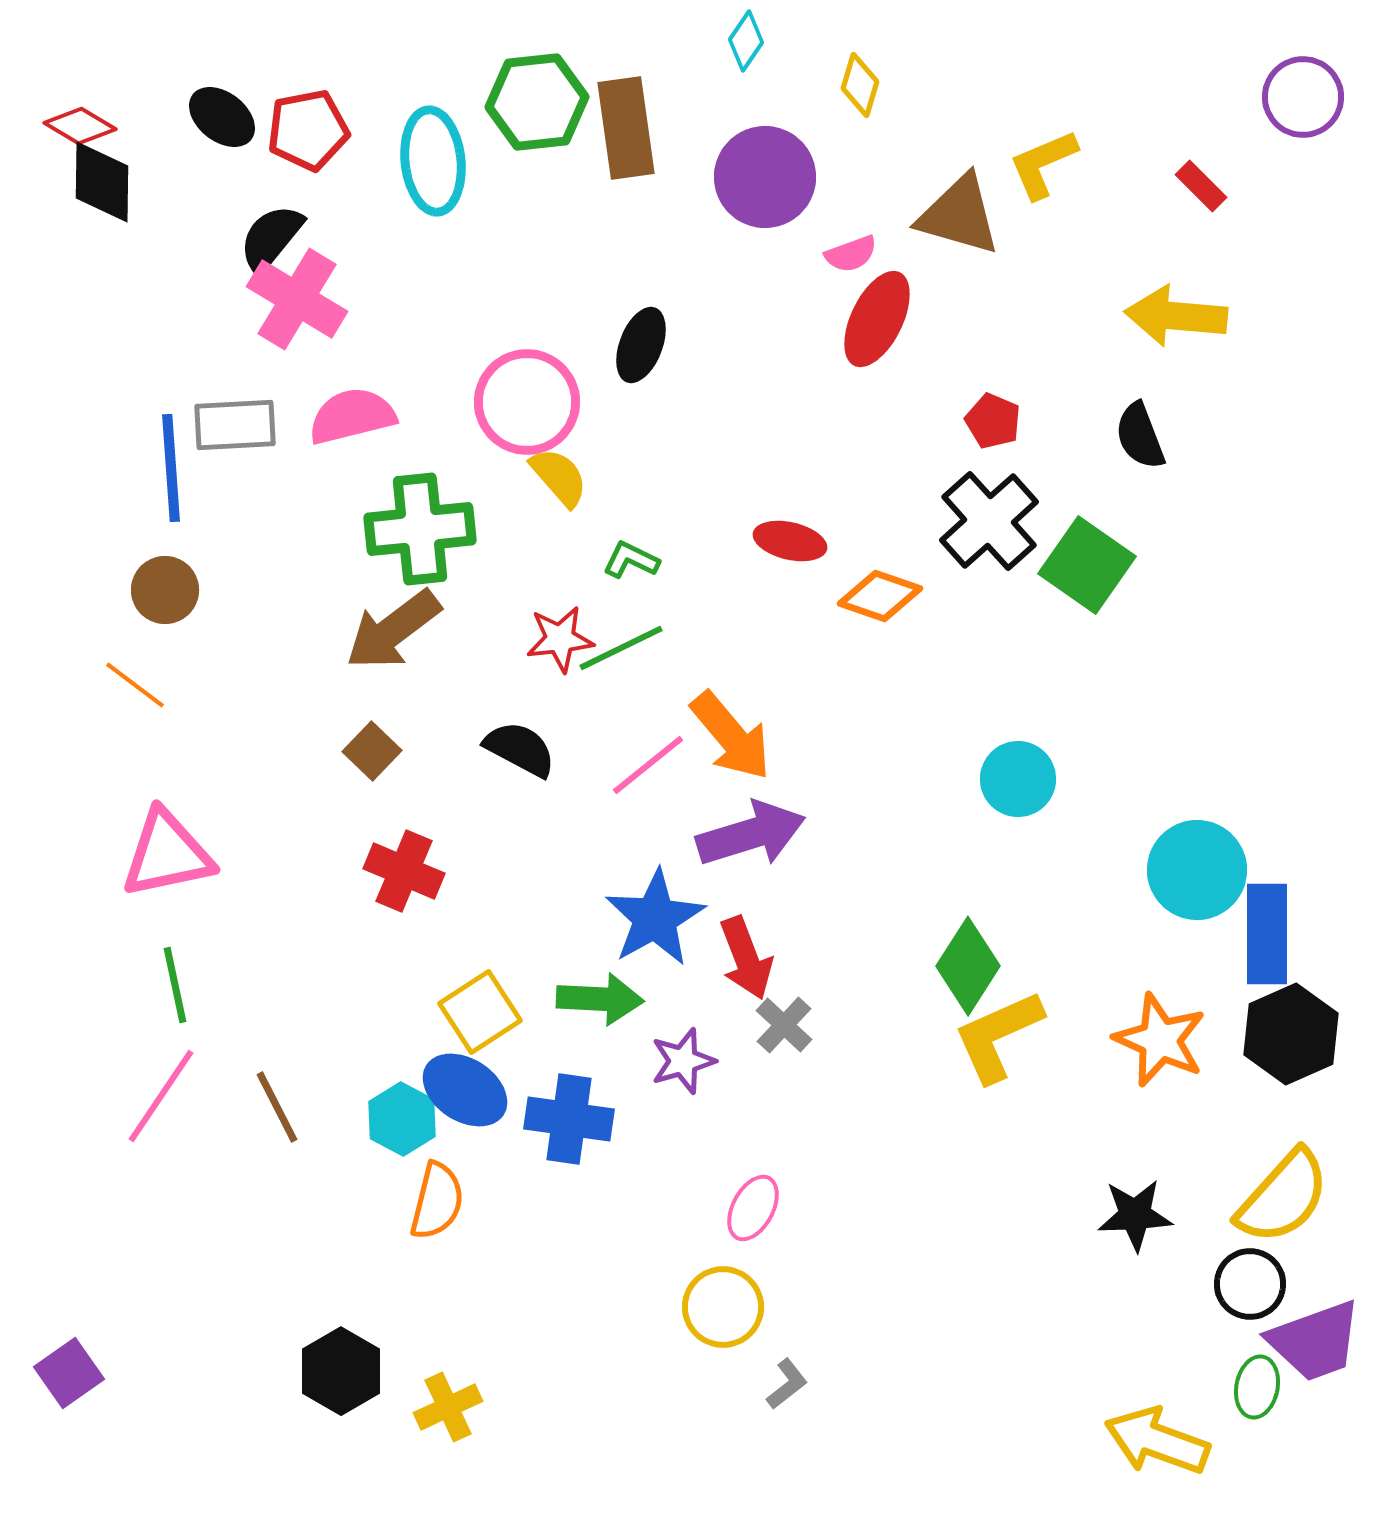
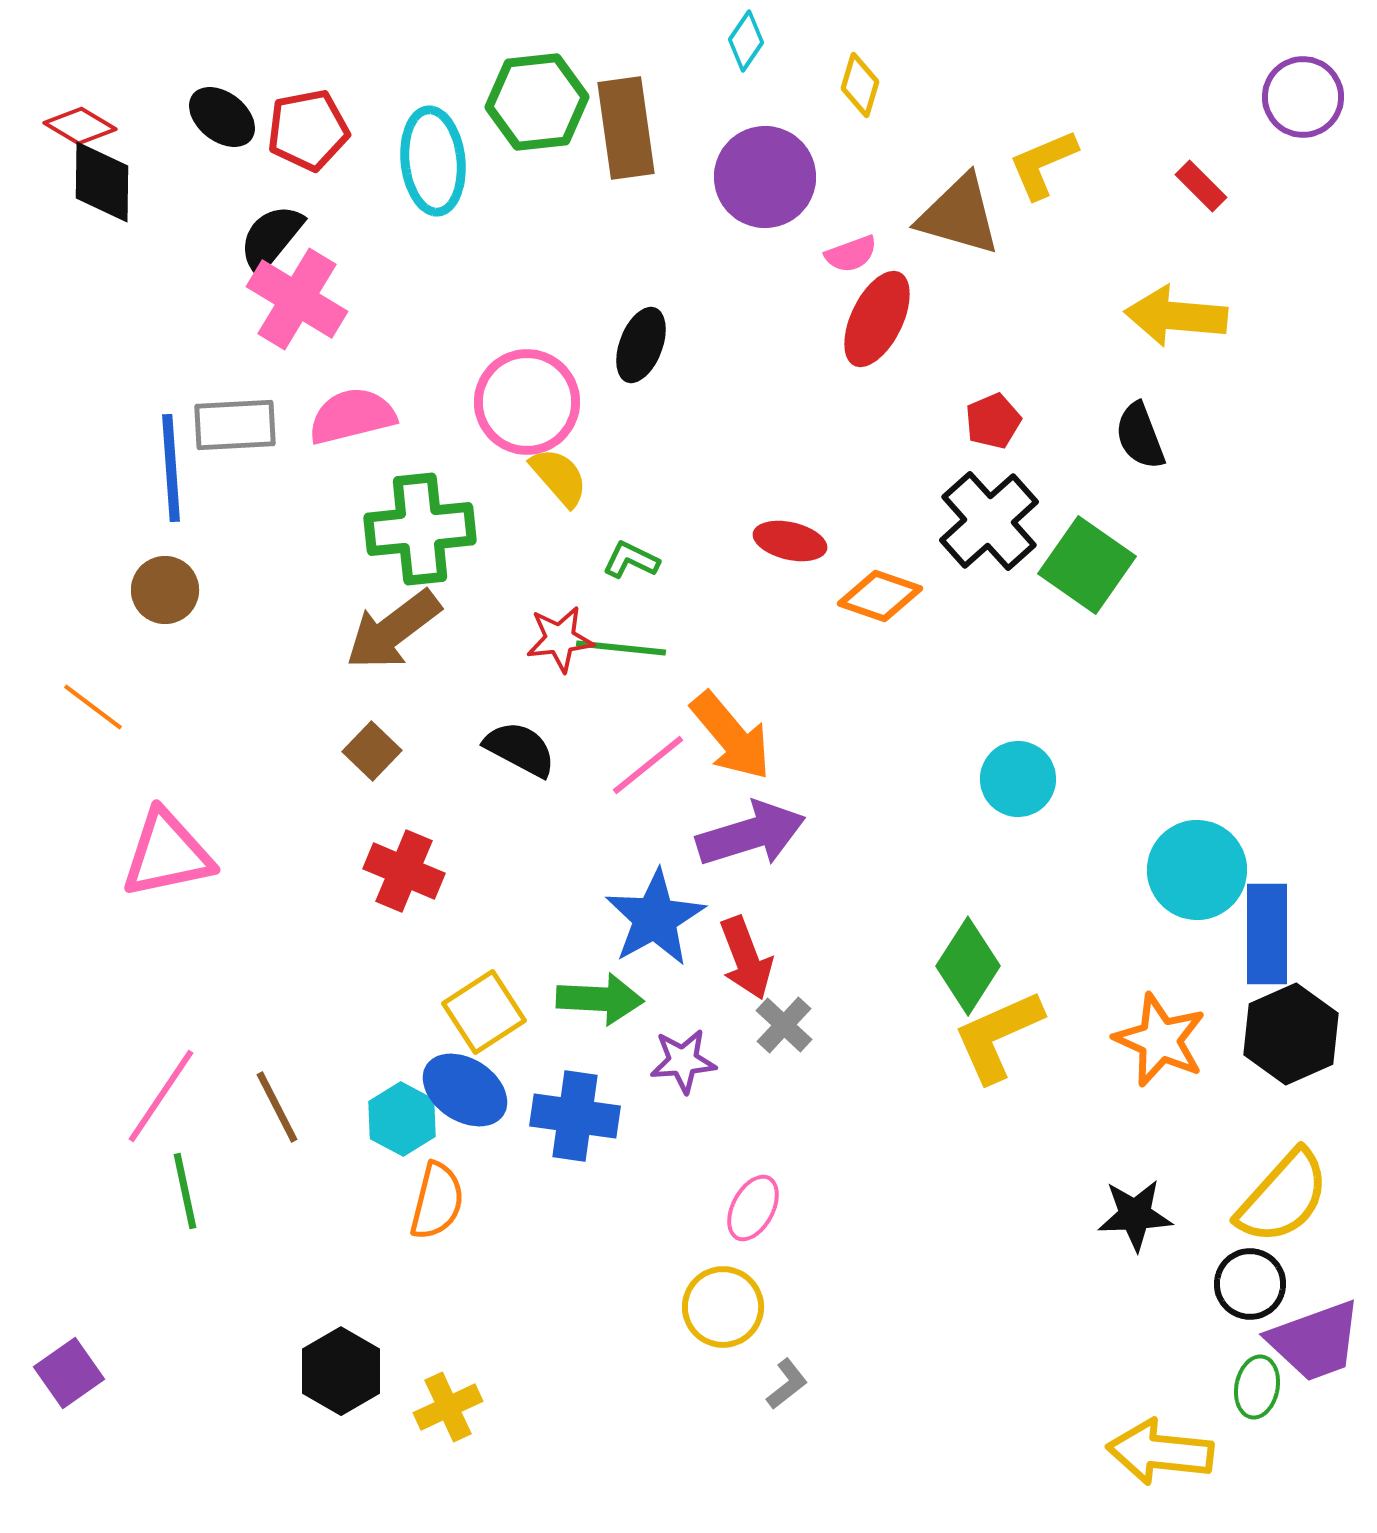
red pentagon at (993, 421): rotated 26 degrees clockwise
green line at (621, 648): rotated 32 degrees clockwise
orange line at (135, 685): moved 42 px left, 22 px down
green line at (175, 985): moved 10 px right, 206 px down
yellow square at (480, 1012): moved 4 px right
purple star at (683, 1061): rotated 12 degrees clockwise
blue cross at (569, 1119): moved 6 px right, 3 px up
yellow arrow at (1157, 1441): moved 3 px right, 11 px down; rotated 14 degrees counterclockwise
